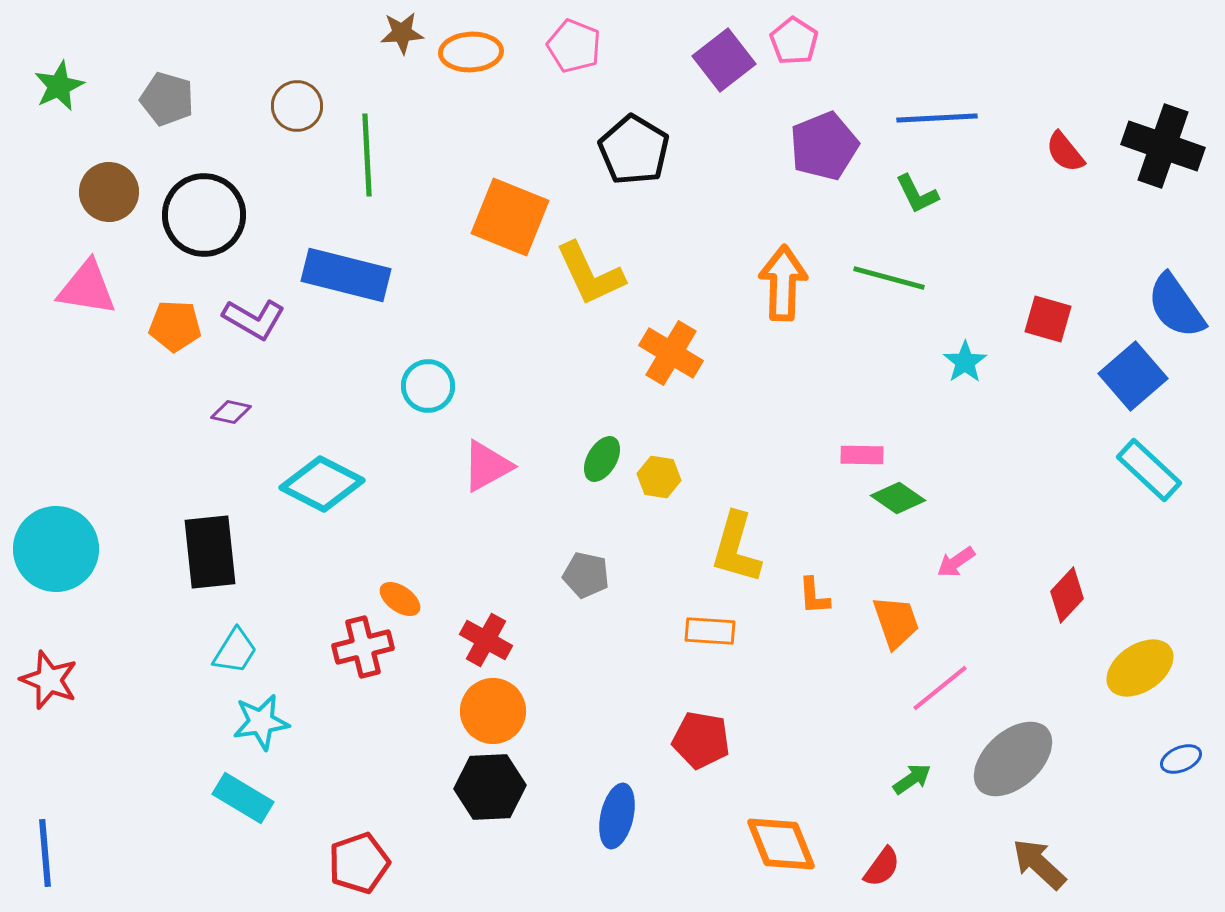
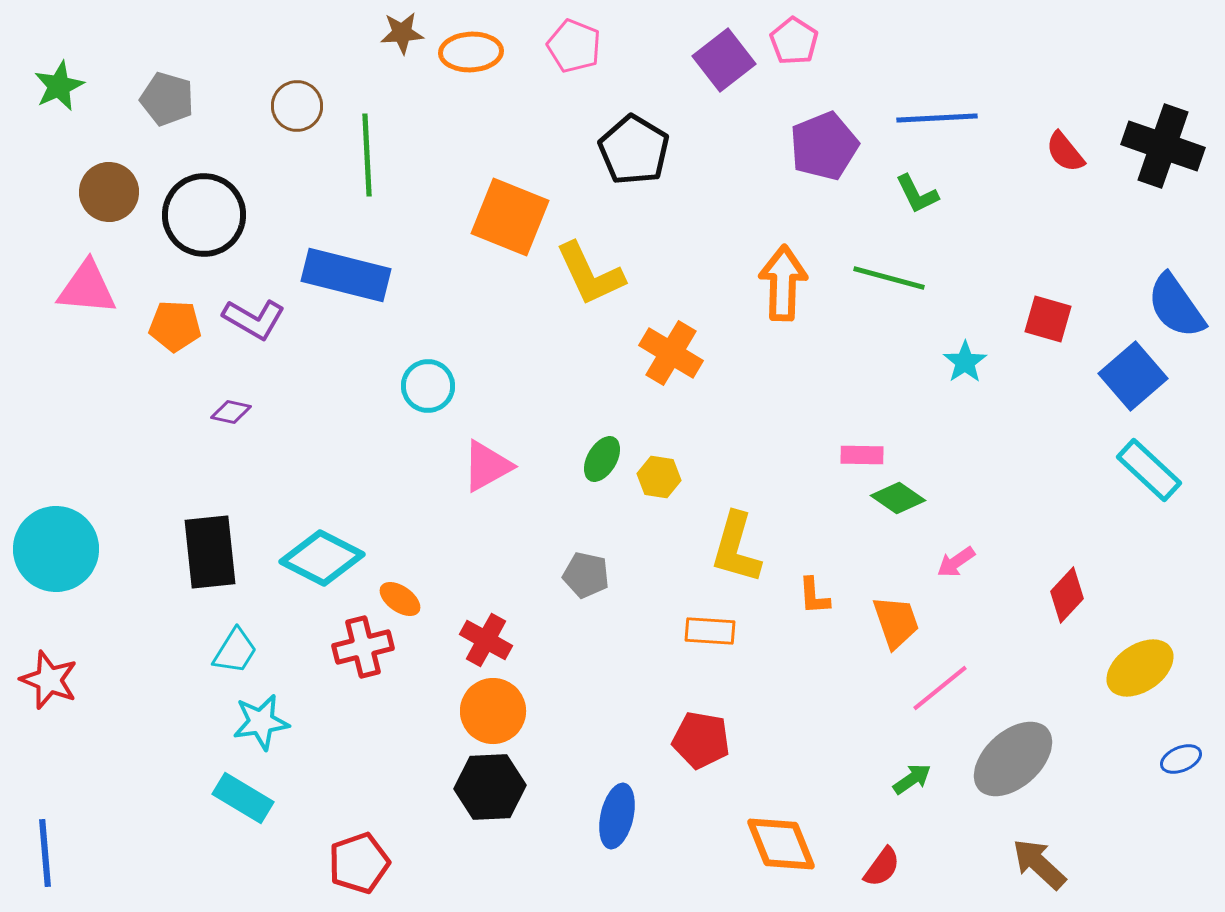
pink triangle at (87, 288): rotated 4 degrees counterclockwise
cyan diamond at (322, 484): moved 74 px down
